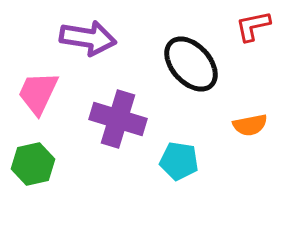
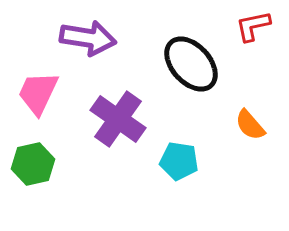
purple cross: rotated 18 degrees clockwise
orange semicircle: rotated 60 degrees clockwise
